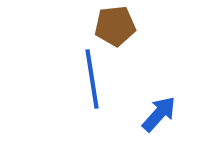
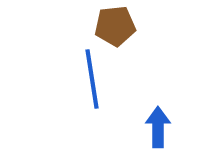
blue arrow: moved 1 px left, 13 px down; rotated 42 degrees counterclockwise
